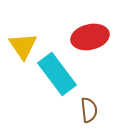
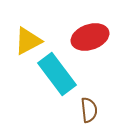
red ellipse: rotated 6 degrees counterclockwise
yellow triangle: moved 5 px right, 5 px up; rotated 36 degrees clockwise
